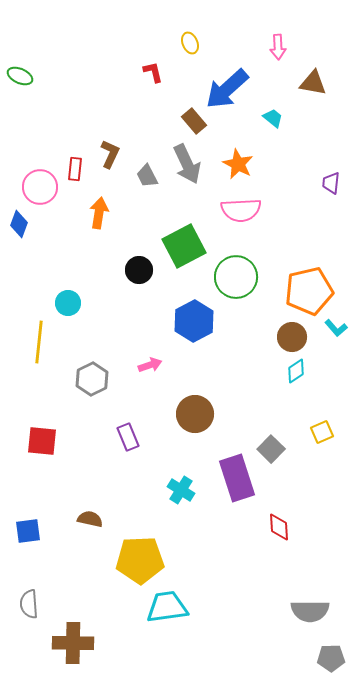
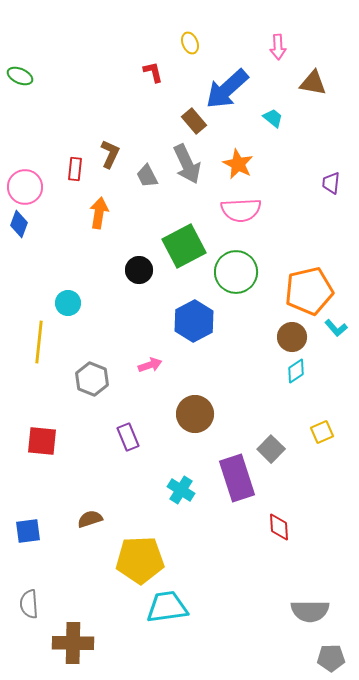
pink circle at (40, 187): moved 15 px left
green circle at (236, 277): moved 5 px up
gray hexagon at (92, 379): rotated 12 degrees counterclockwise
brown semicircle at (90, 519): rotated 30 degrees counterclockwise
